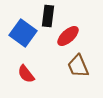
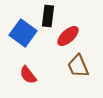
red semicircle: moved 2 px right, 1 px down
